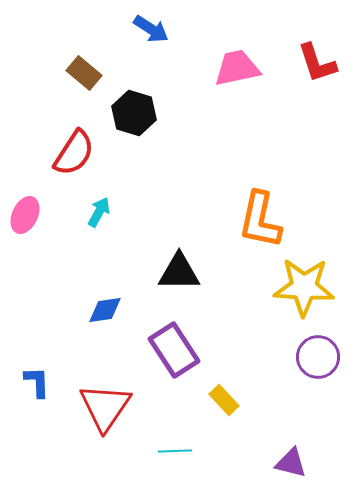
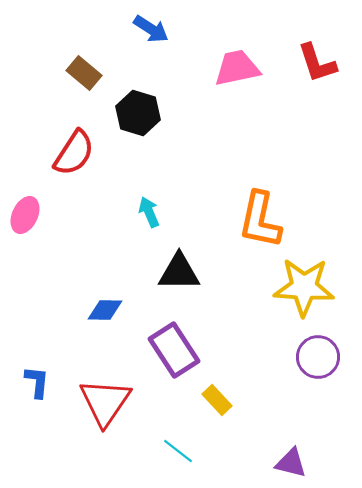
black hexagon: moved 4 px right
cyan arrow: moved 50 px right; rotated 52 degrees counterclockwise
blue diamond: rotated 9 degrees clockwise
blue L-shape: rotated 8 degrees clockwise
yellow rectangle: moved 7 px left
red triangle: moved 5 px up
cyan line: moved 3 px right; rotated 40 degrees clockwise
